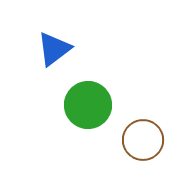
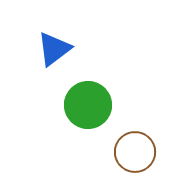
brown circle: moved 8 px left, 12 px down
